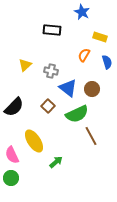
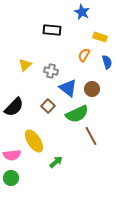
pink semicircle: rotated 72 degrees counterclockwise
